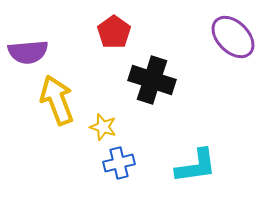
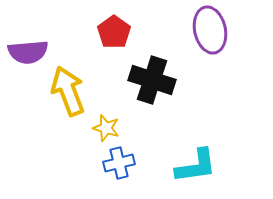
purple ellipse: moved 23 px left, 7 px up; rotated 33 degrees clockwise
yellow arrow: moved 11 px right, 9 px up
yellow star: moved 3 px right, 1 px down
